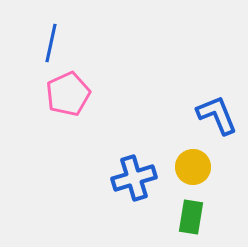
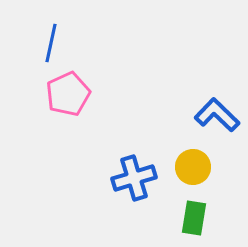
blue L-shape: rotated 24 degrees counterclockwise
green rectangle: moved 3 px right, 1 px down
